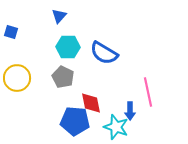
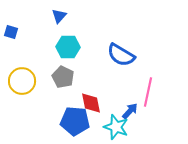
blue semicircle: moved 17 px right, 2 px down
yellow circle: moved 5 px right, 3 px down
pink line: rotated 24 degrees clockwise
blue arrow: rotated 138 degrees counterclockwise
